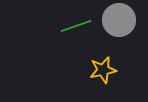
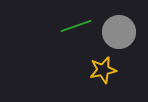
gray circle: moved 12 px down
